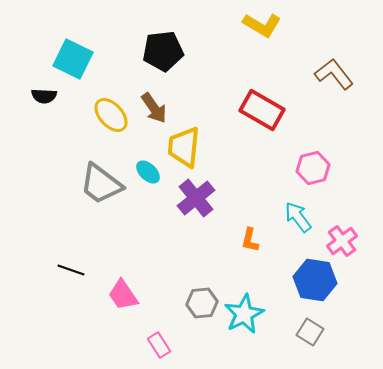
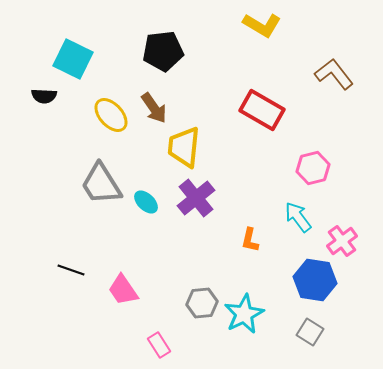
cyan ellipse: moved 2 px left, 30 px down
gray trapezoid: rotated 21 degrees clockwise
pink trapezoid: moved 5 px up
